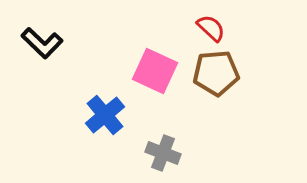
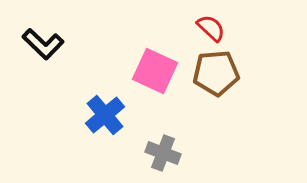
black L-shape: moved 1 px right, 1 px down
